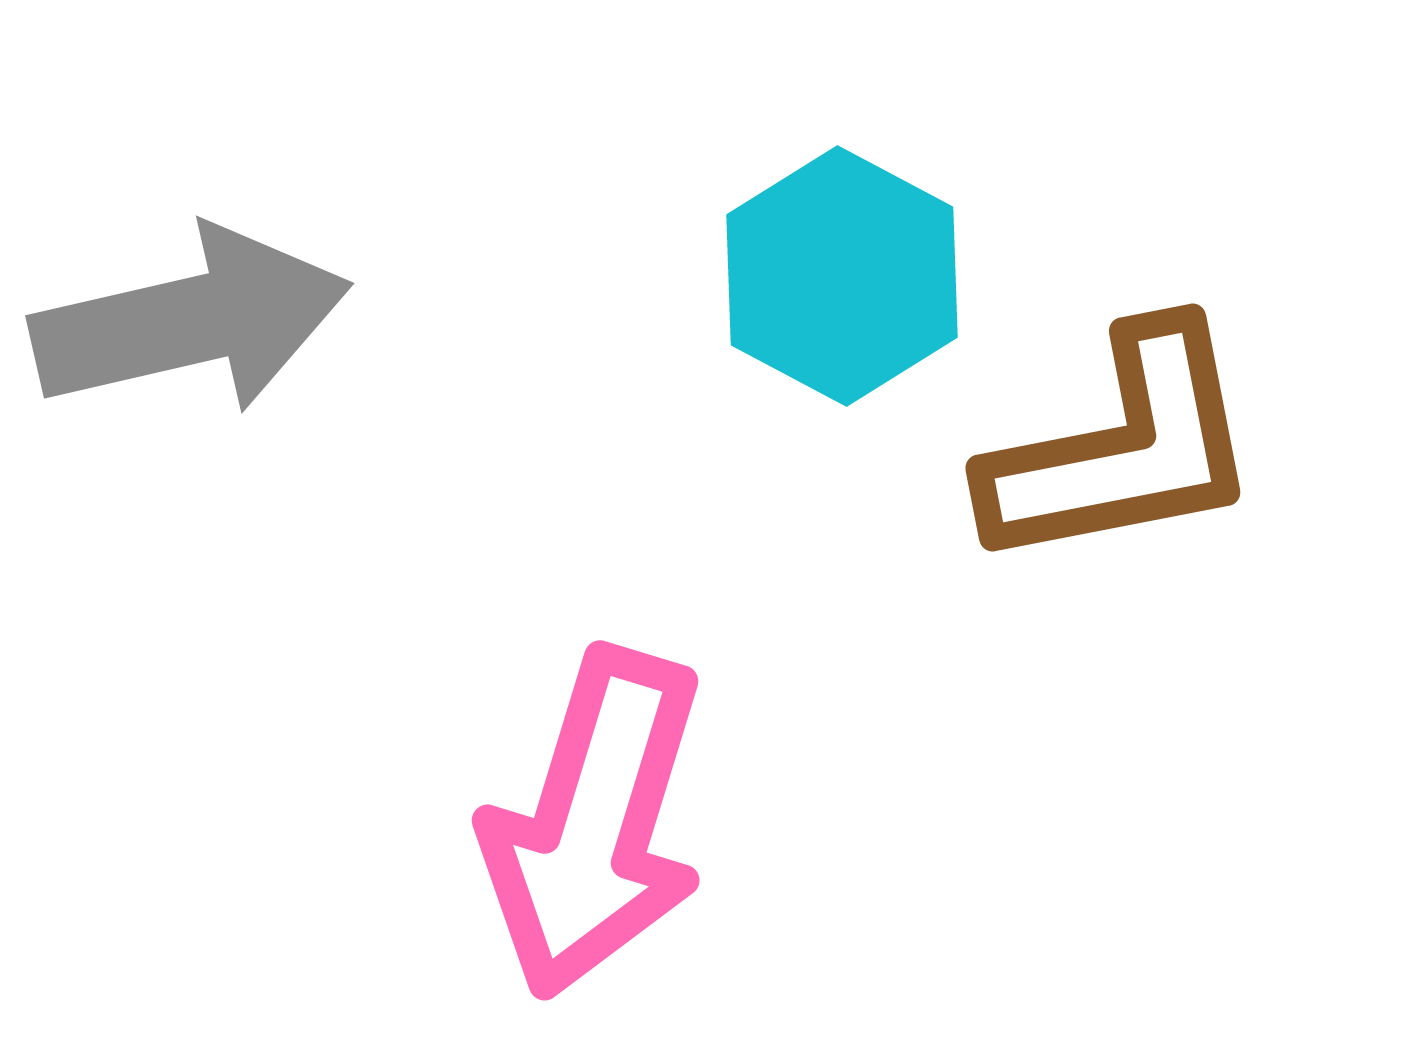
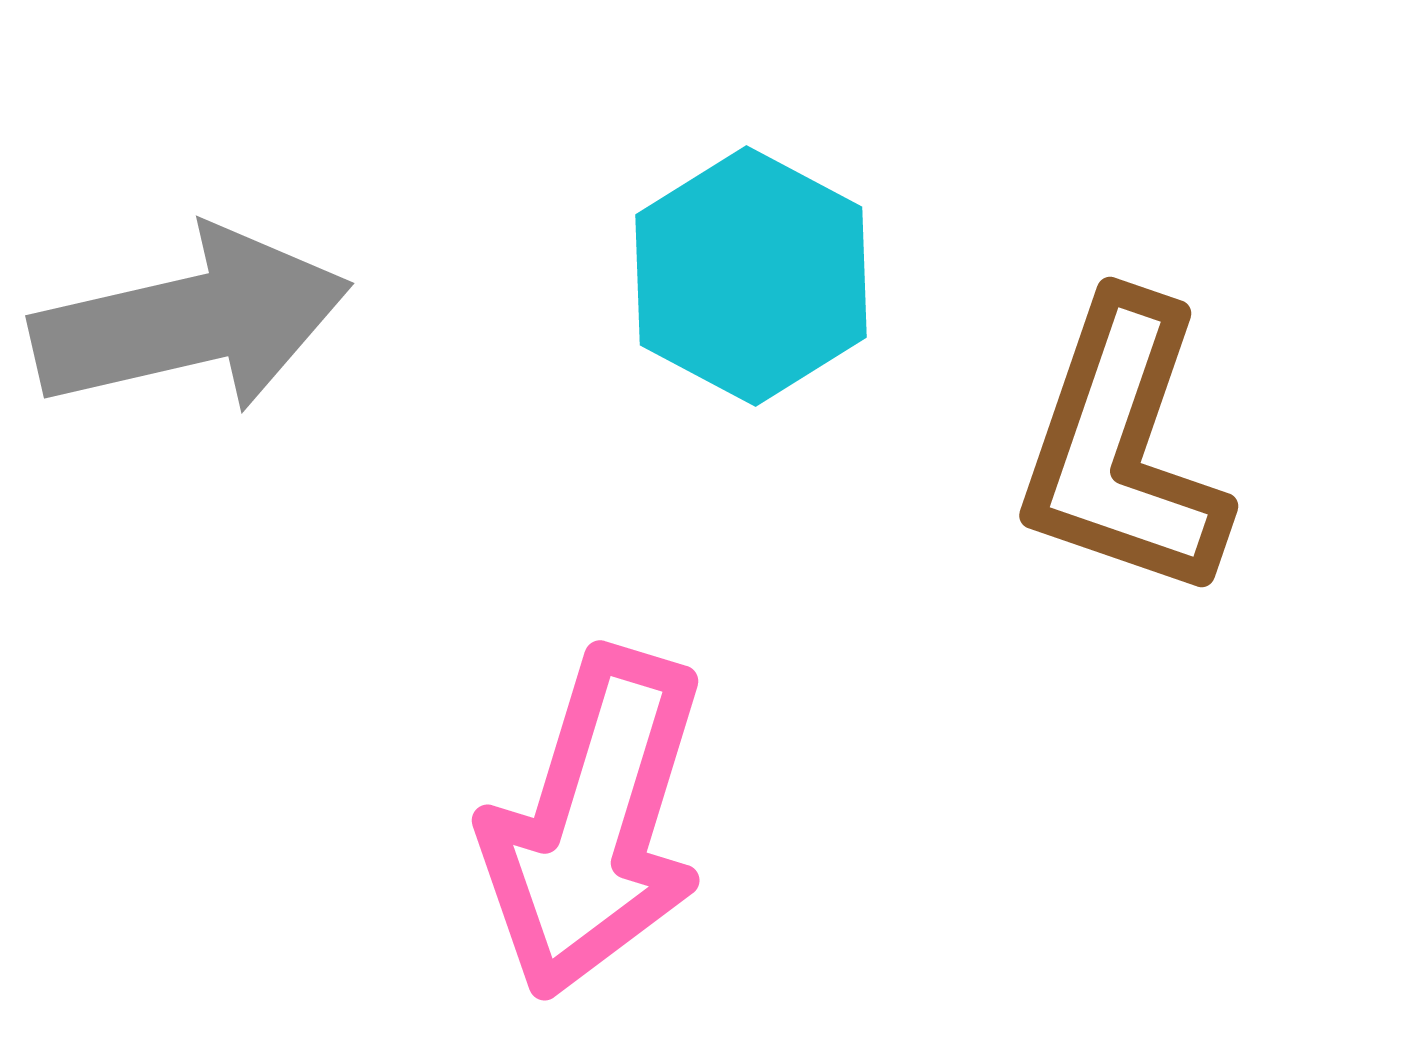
cyan hexagon: moved 91 px left
brown L-shape: rotated 120 degrees clockwise
